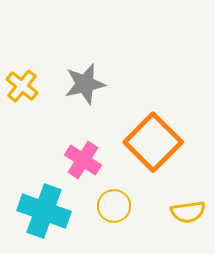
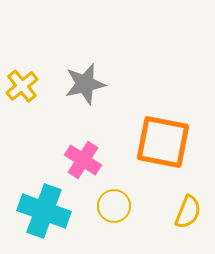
yellow cross: rotated 12 degrees clockwise
orange square: moved 10 px right; rotated 34 degrees counterclockwise
yellow semicircle: rotated 60 degrees counterclockwise
